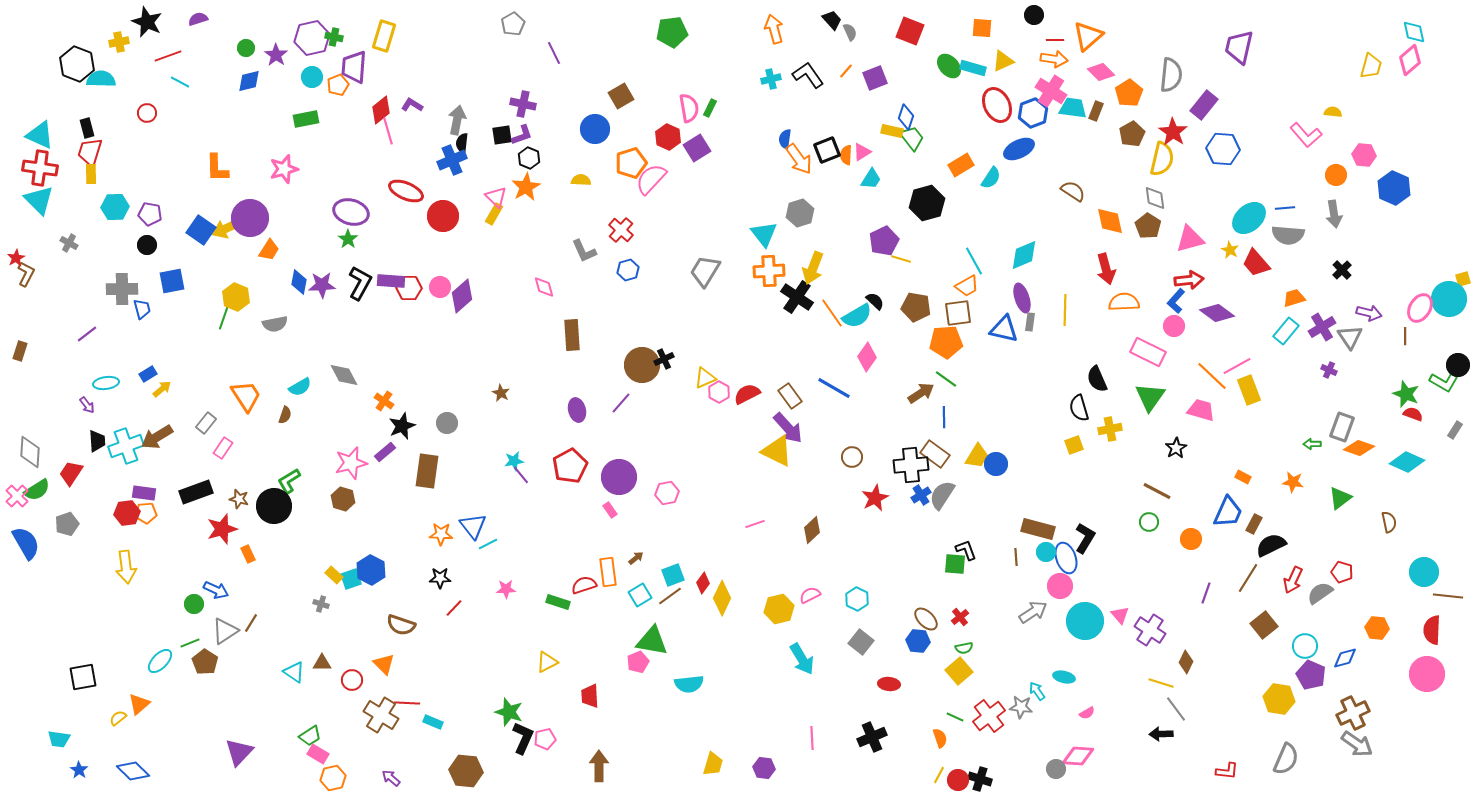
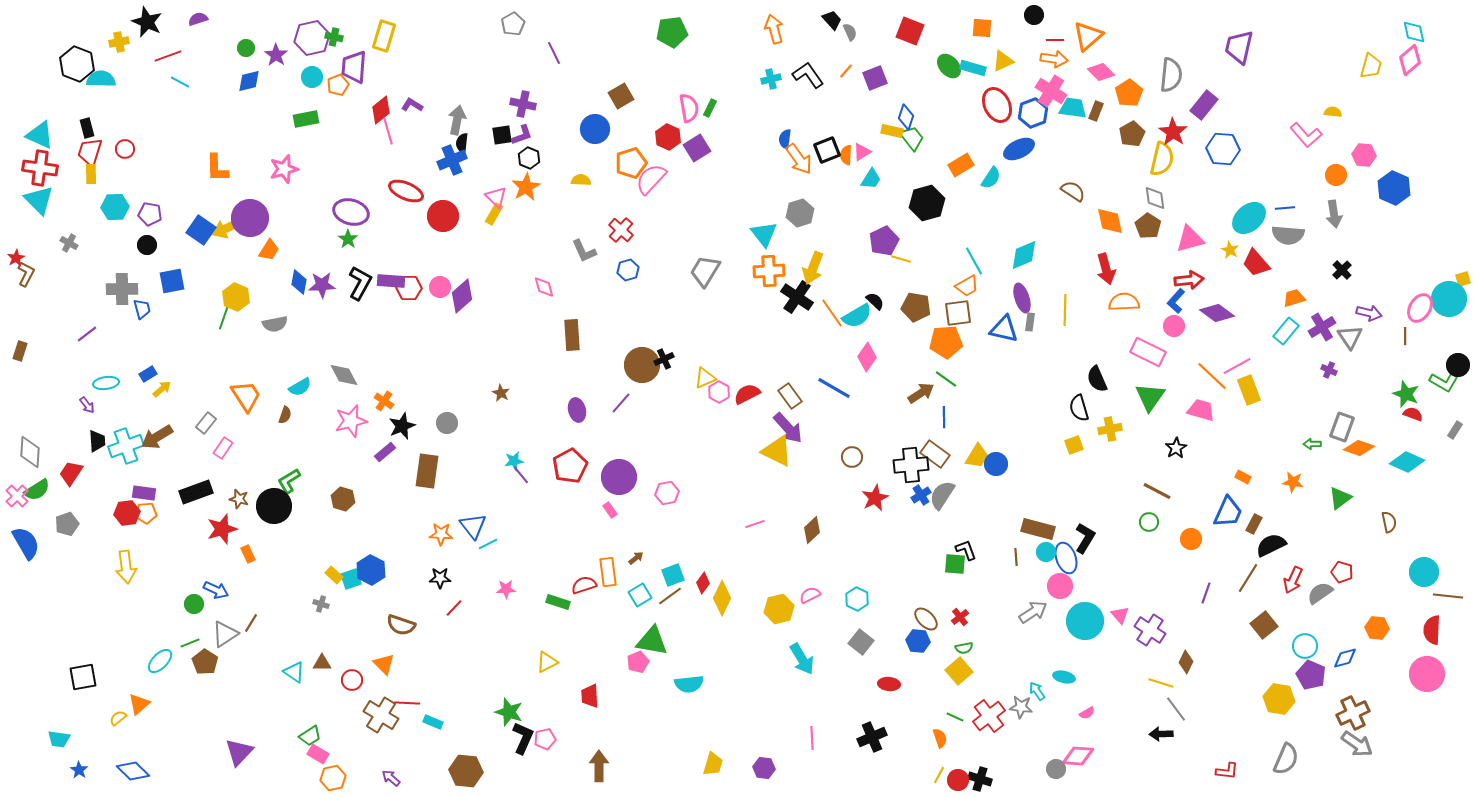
red circle at (147, 113): moved 22 px left, 36 px down
pink star at (351, 463): moved 42 px up
gray triangle at (225, 631): moved 3 px down
